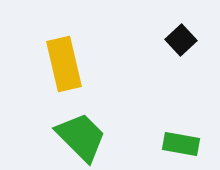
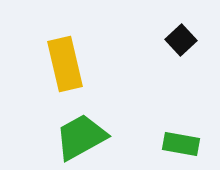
yellow rectangle: moved 1 px right
green trapezoid: rotated 74 degrees counterclockwise
